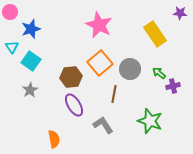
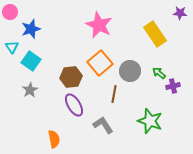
gray circle: moved 2 px down
